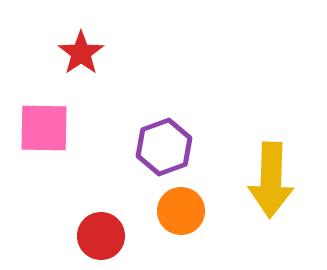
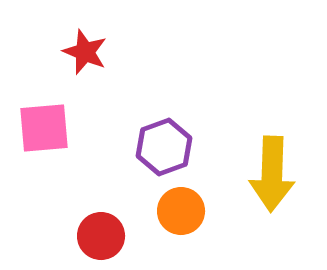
red star: moved 4 px right, 1 px up; rotated 15 degrees counterclockwise
pink square: rotated 6 degrees counterclockwise
yellow arrow: moved 1 px right, 6 px up
